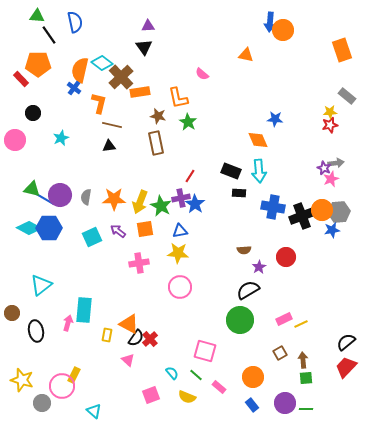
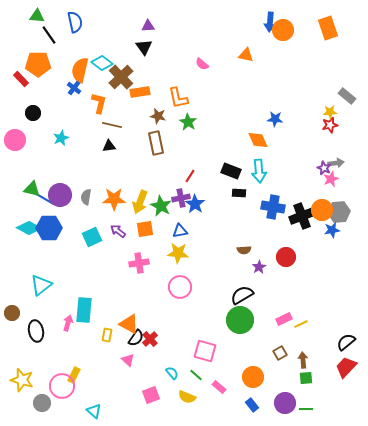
orange rectangle at (342, 50): moved 14 px left, 22 px up
pink semicircle at (202, 74): moved 10 px up
black semicircle at (248, 290): moved 6 px left, 5 px down
